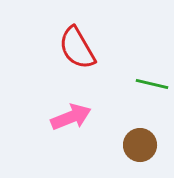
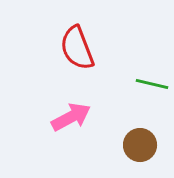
red semicircle: rotated 9 degrees clockwise
pink arrow: rotated 6 degrees counterclockwise
